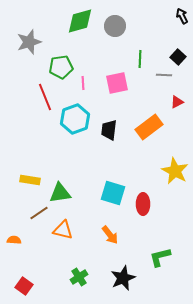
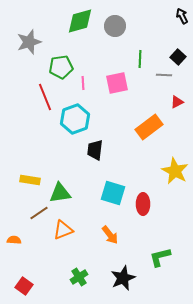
black trapezoid: moved 14 px left, 20 px down
orange triangle: rotated 35 degrees counterclockwise
